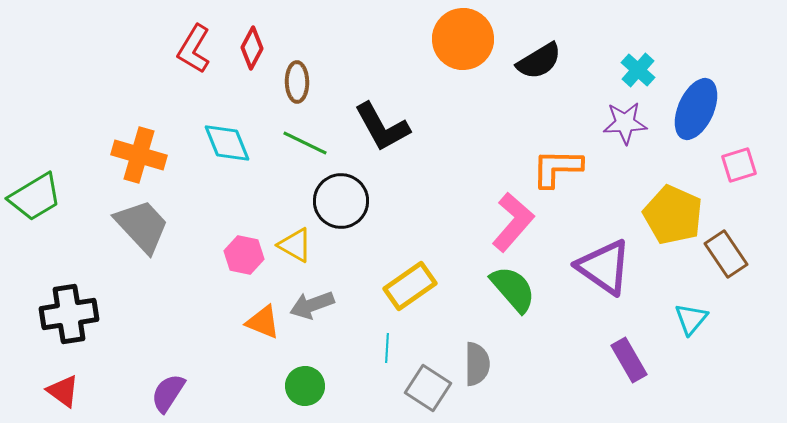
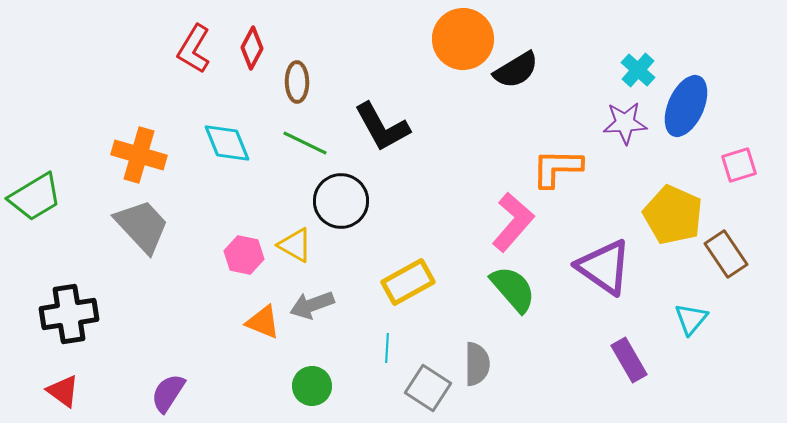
black semicircle: moved 23 px left, 9 px down
blue ellipse: moved 10 px left, 3 px up
yellow rectangle: moved 2 px left, 4 px up; rotated 6 degrees clockwise
green circle: moved 7 px right
